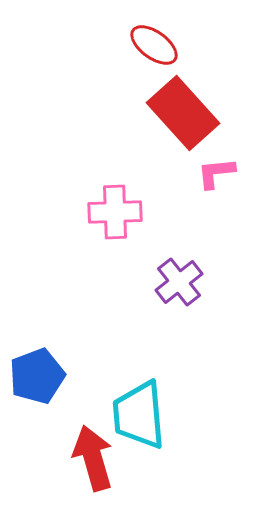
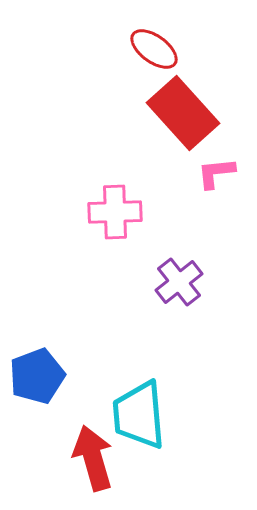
red ellipse: moved 4 px down
